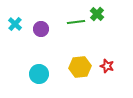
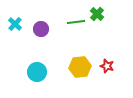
cyan circle: moved 2 px left, 2 px up
